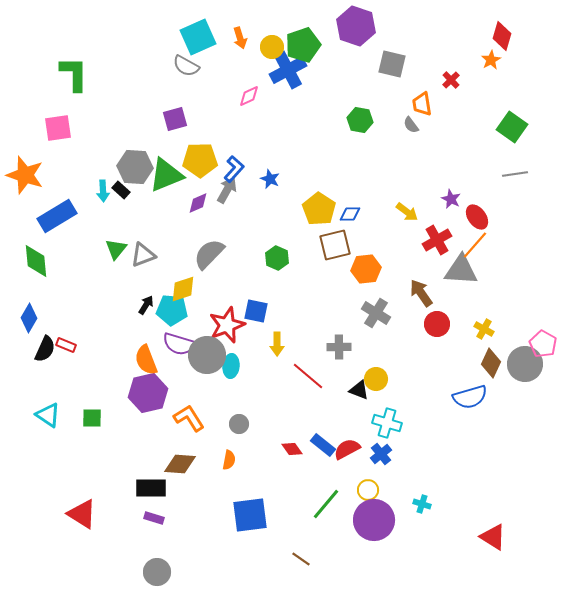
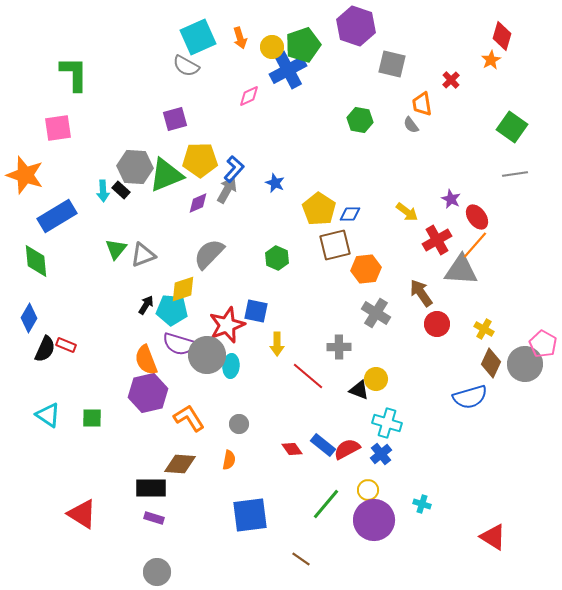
blue star at (270, 179): moved 5 px right, 4 px down
